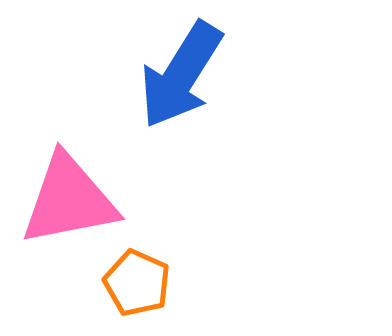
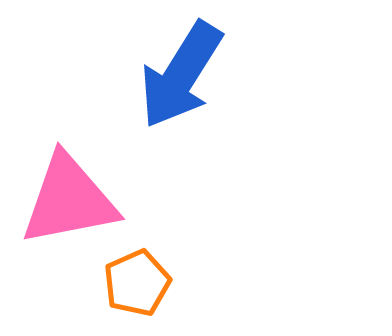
orange pentagon: rotated 24 degrees clockwise
